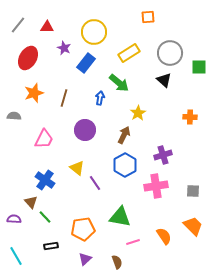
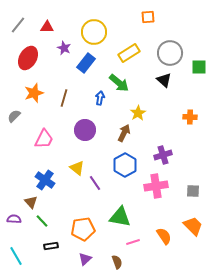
gray semicircle: rotated 48 degrees counterclockwise
brown arrow: moved 2 px up
green line: moved 3 px left, 4 px down
